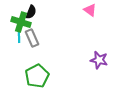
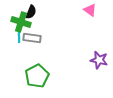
gray rectangle: rotated 60 degrees counterclockwise
